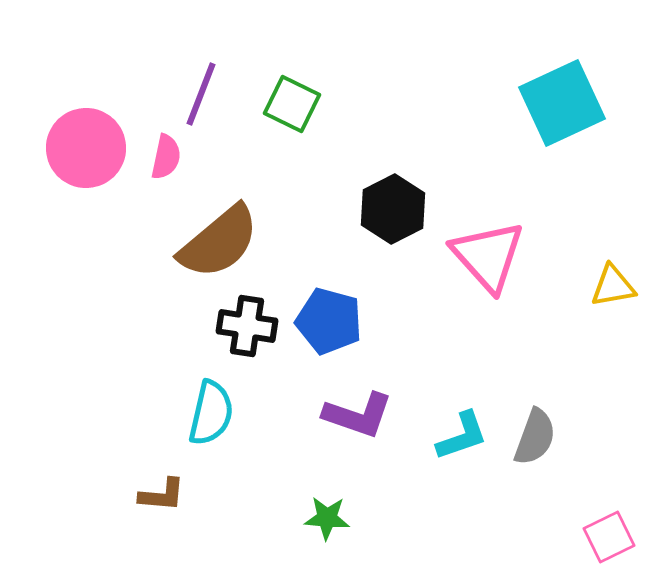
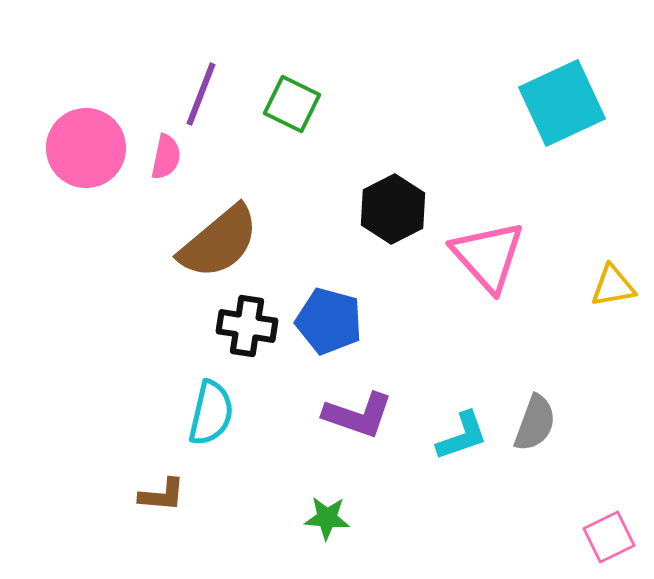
gray semicircle: moved 14 px up
